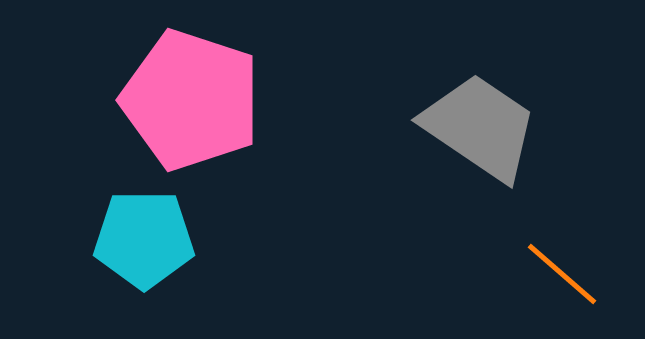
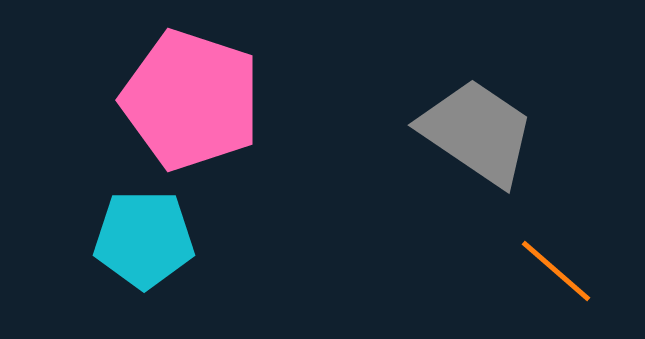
gray trapezoid: moved 3 px left, 5 px down
orange line: moved 6 px left, 3 px up
